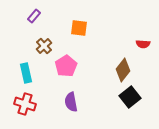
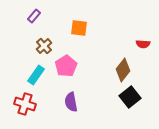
cyan rectangle: moved 10 px right, 2 px down; rotated 48 degrees clockwise
